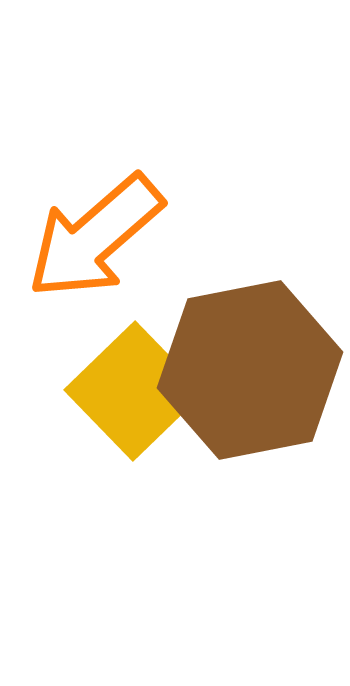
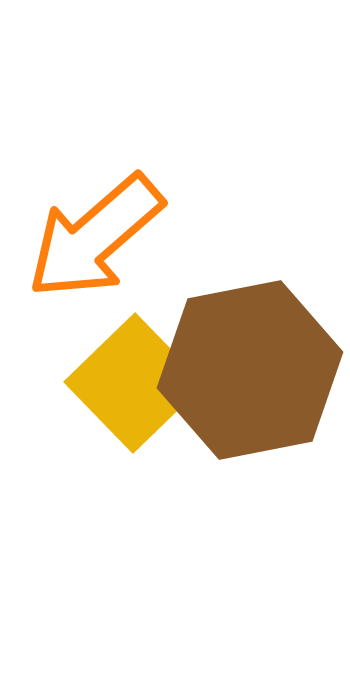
yellow square: moved 8 px up
